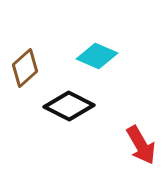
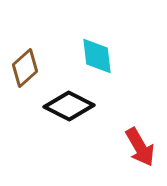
cyan diamond: rotated 60 degrees clockwise
red arrow: moved 1 px left, 2 px down
